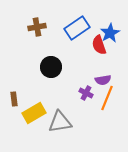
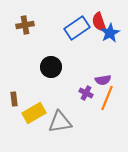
brown cross: moved 12 px left, 2 px up
red semicircle: moved 23 px up
